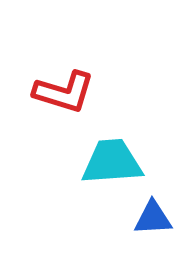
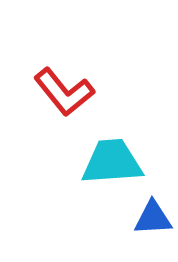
red L-shape: rotated 34 degrees clockwise
